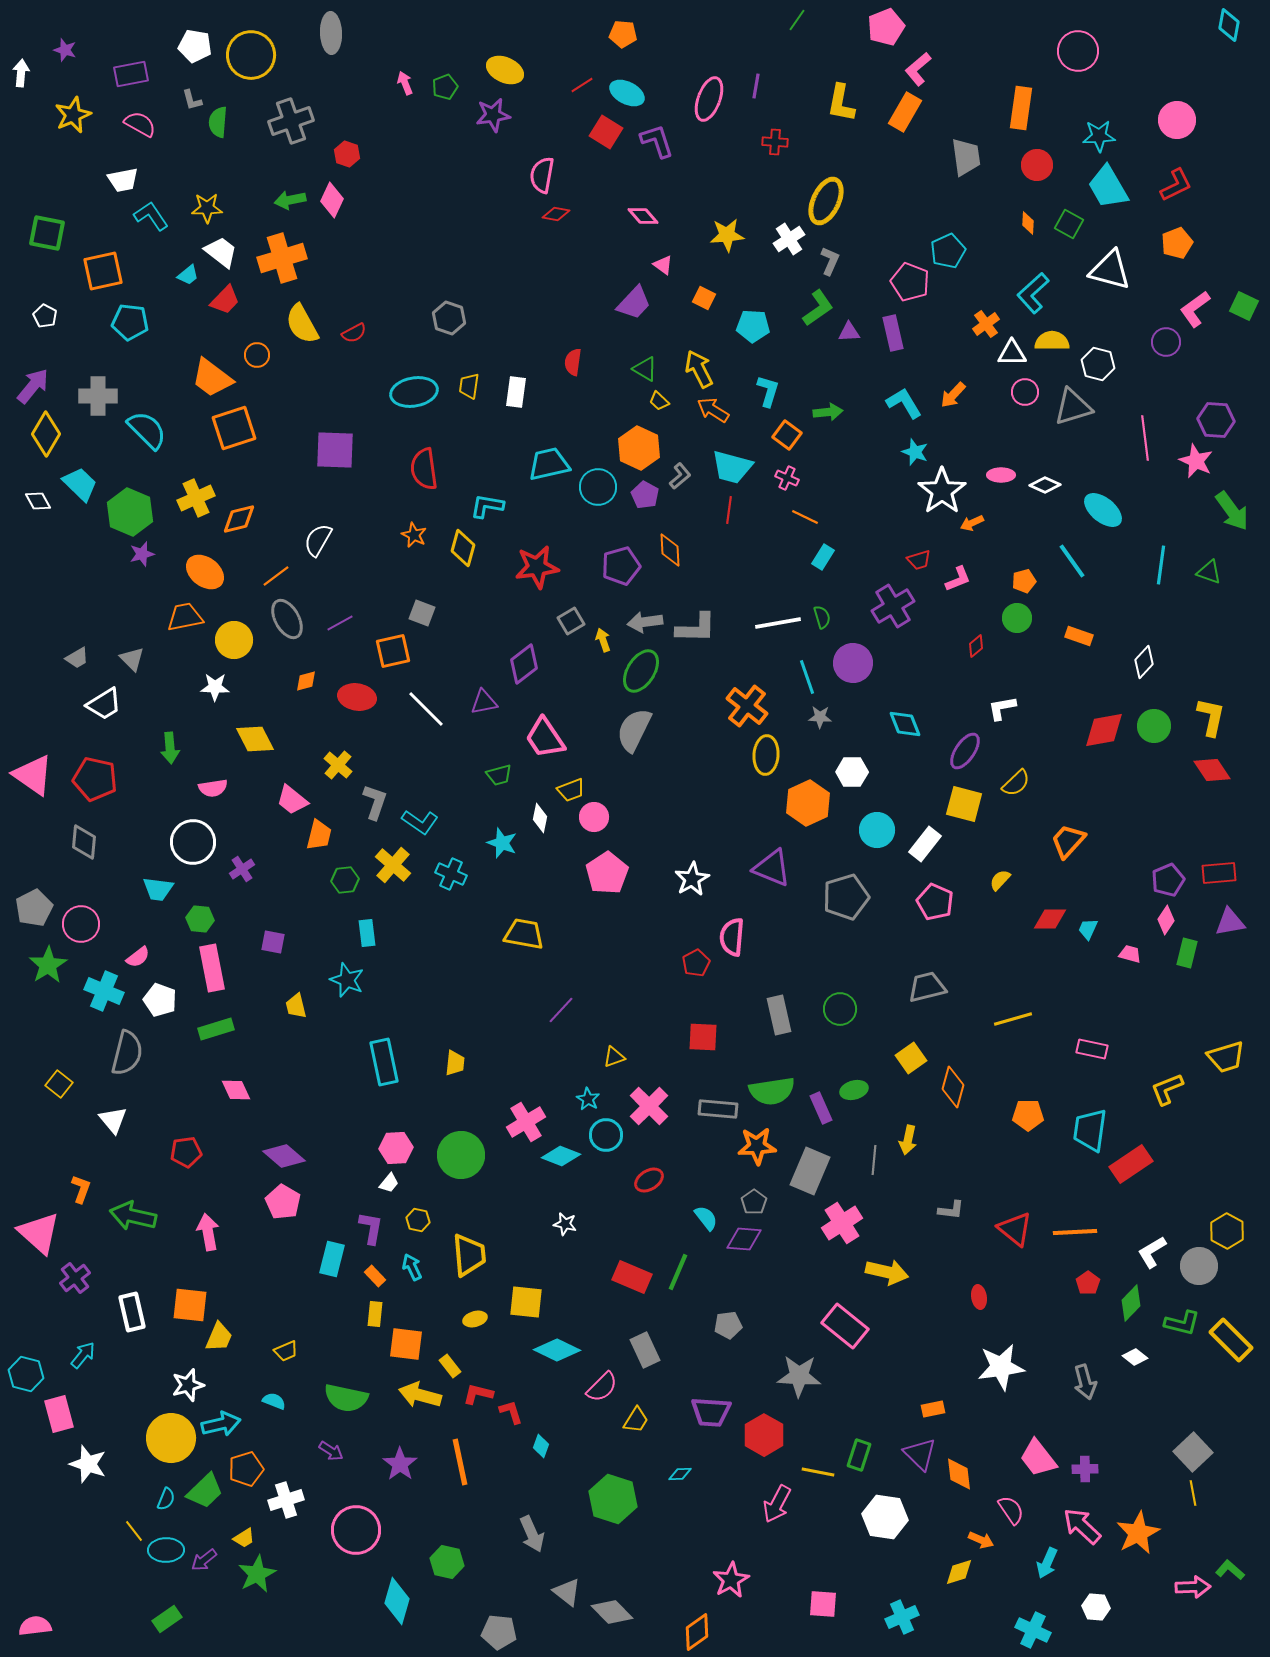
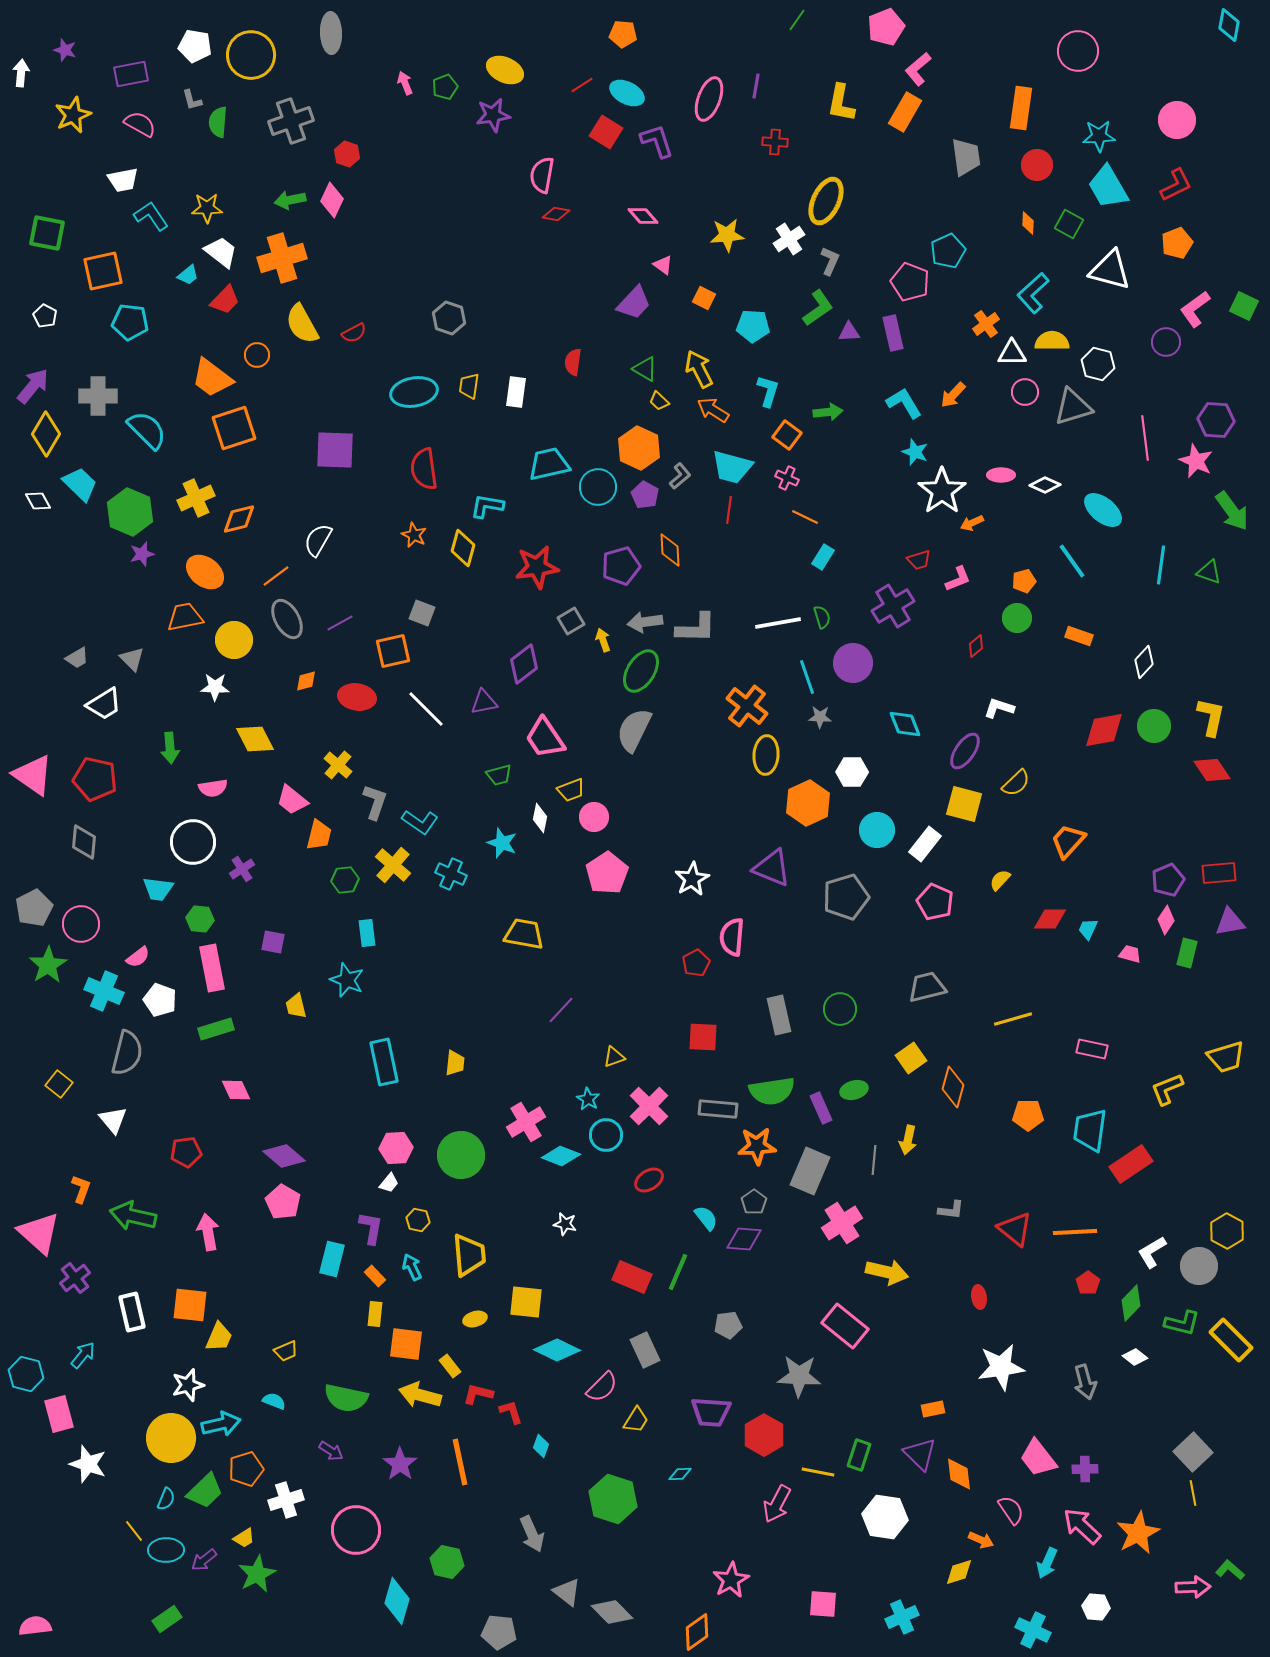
white L-shape at (1002, 708): moved 3 px left; rotated 28 degrees clockwise
